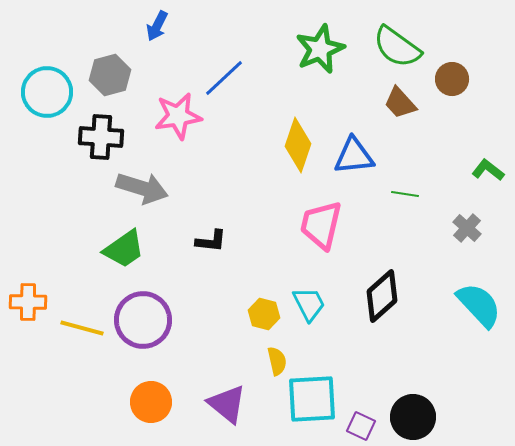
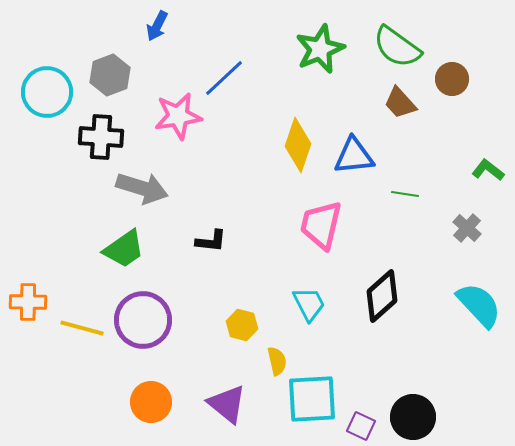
gray hexagon: rotated 6 degrees counterclockwise
yellow hexagon: moved 22 px left, 11 px down
